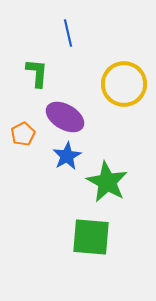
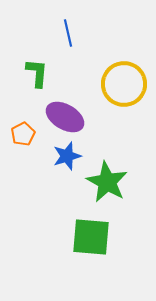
blue star: rotated 12 degrees clockwise
